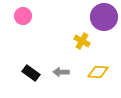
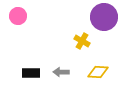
pink circle: moved 5 px left
black rectangle: rotated 36 degrees counterclockwise
